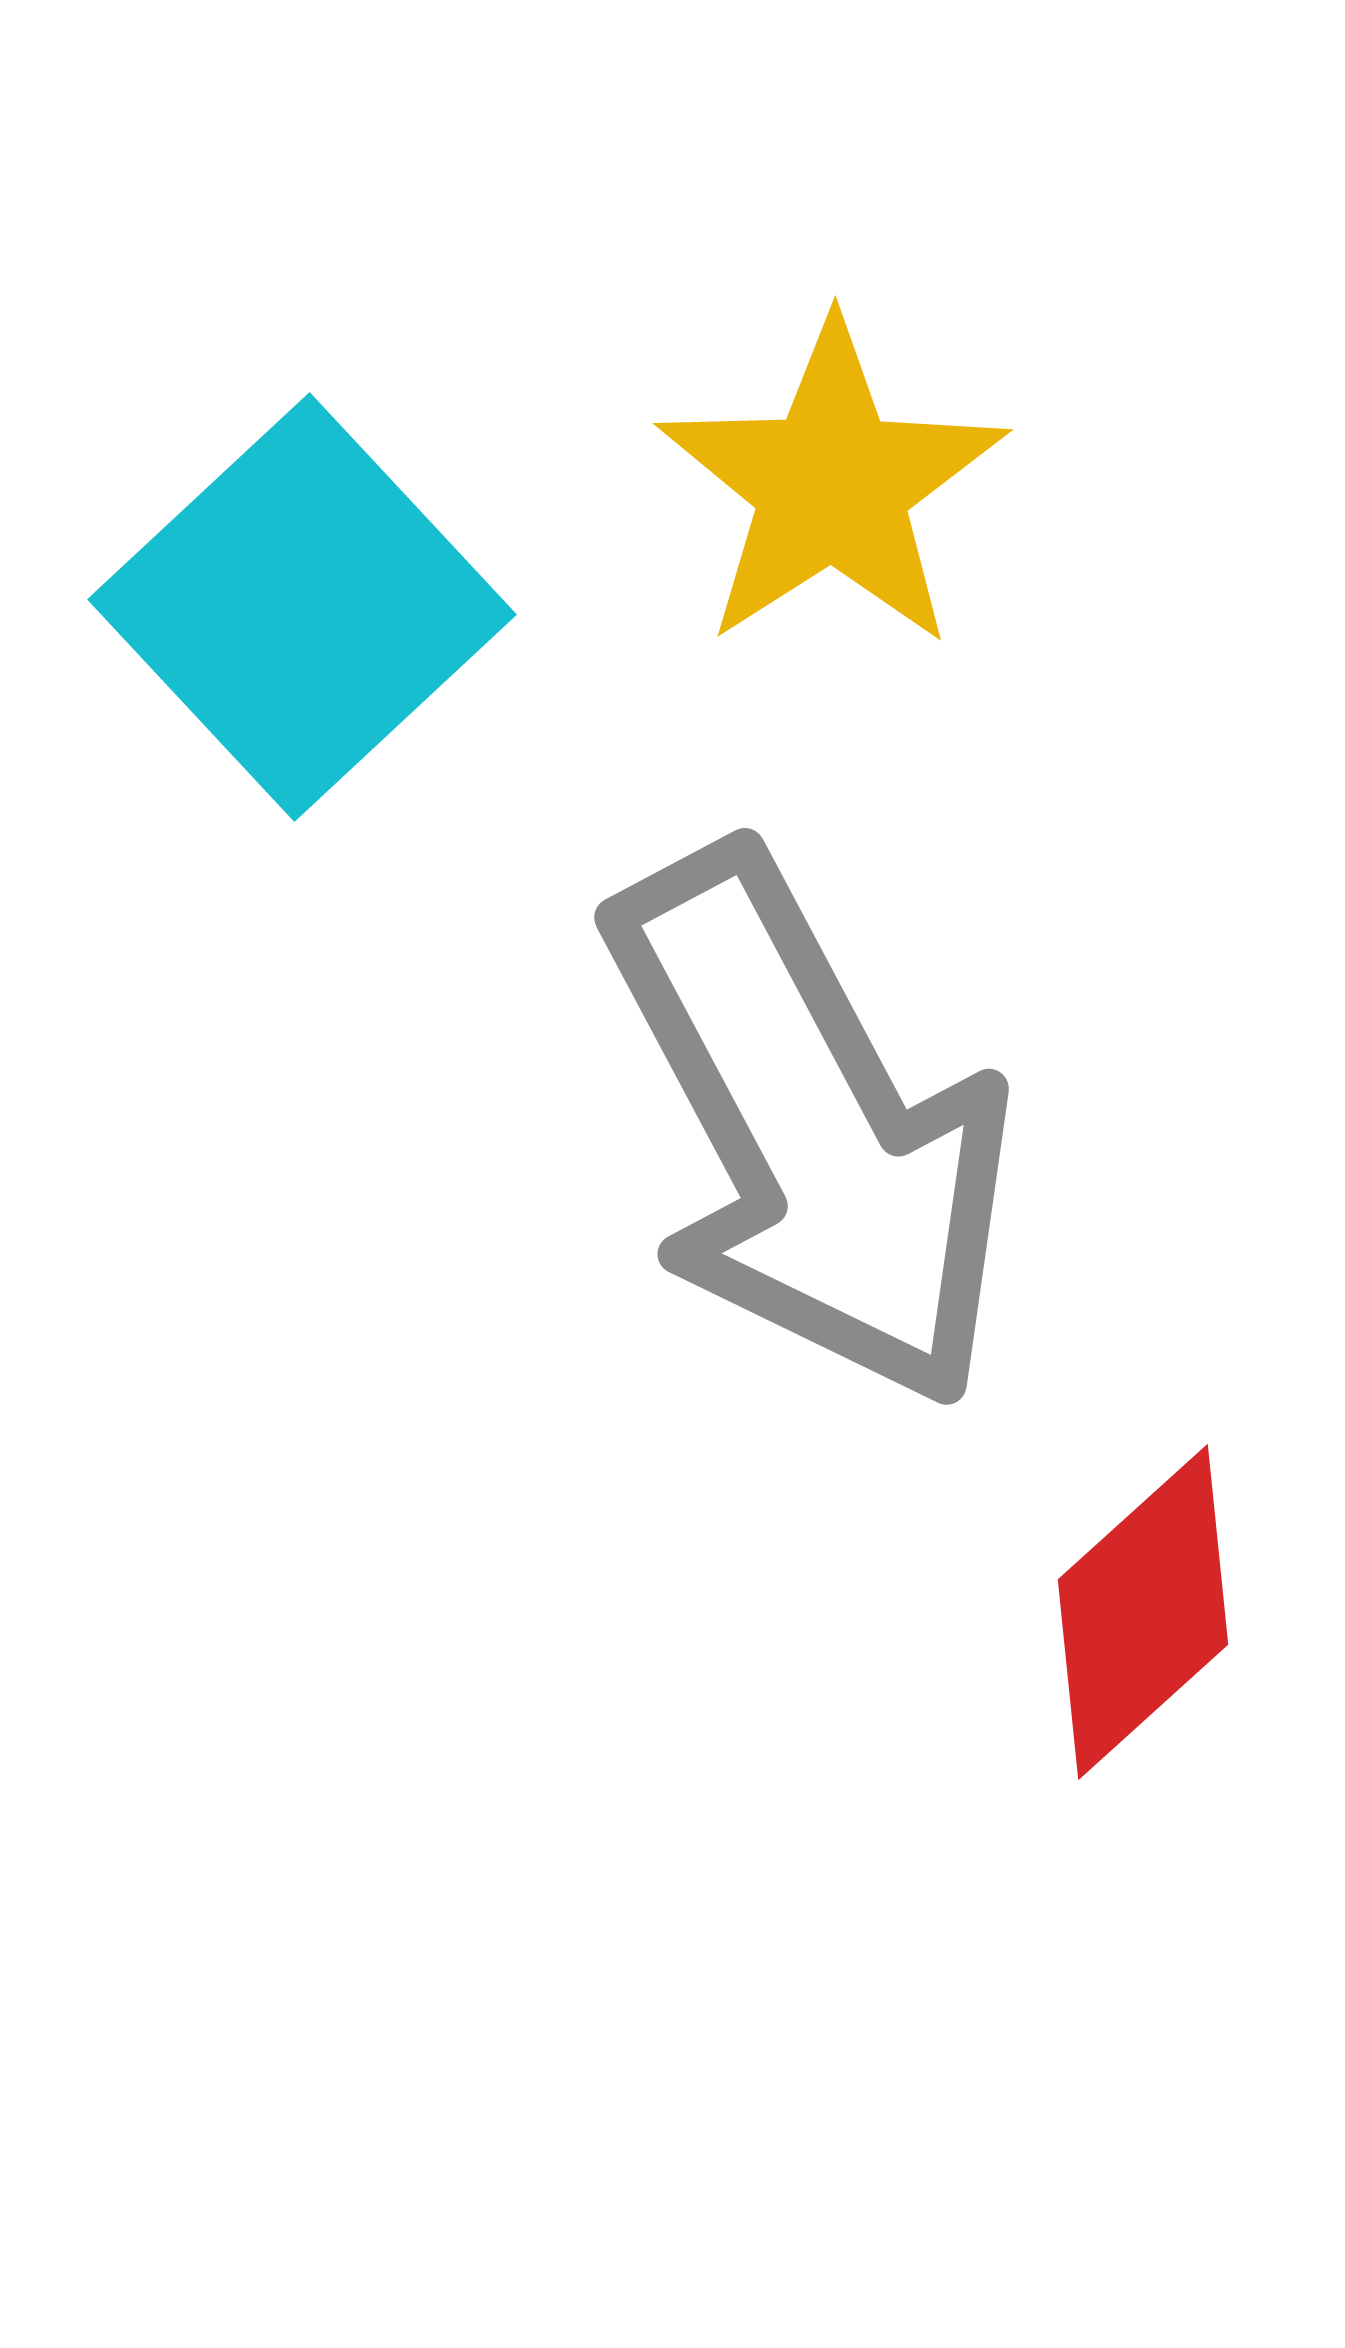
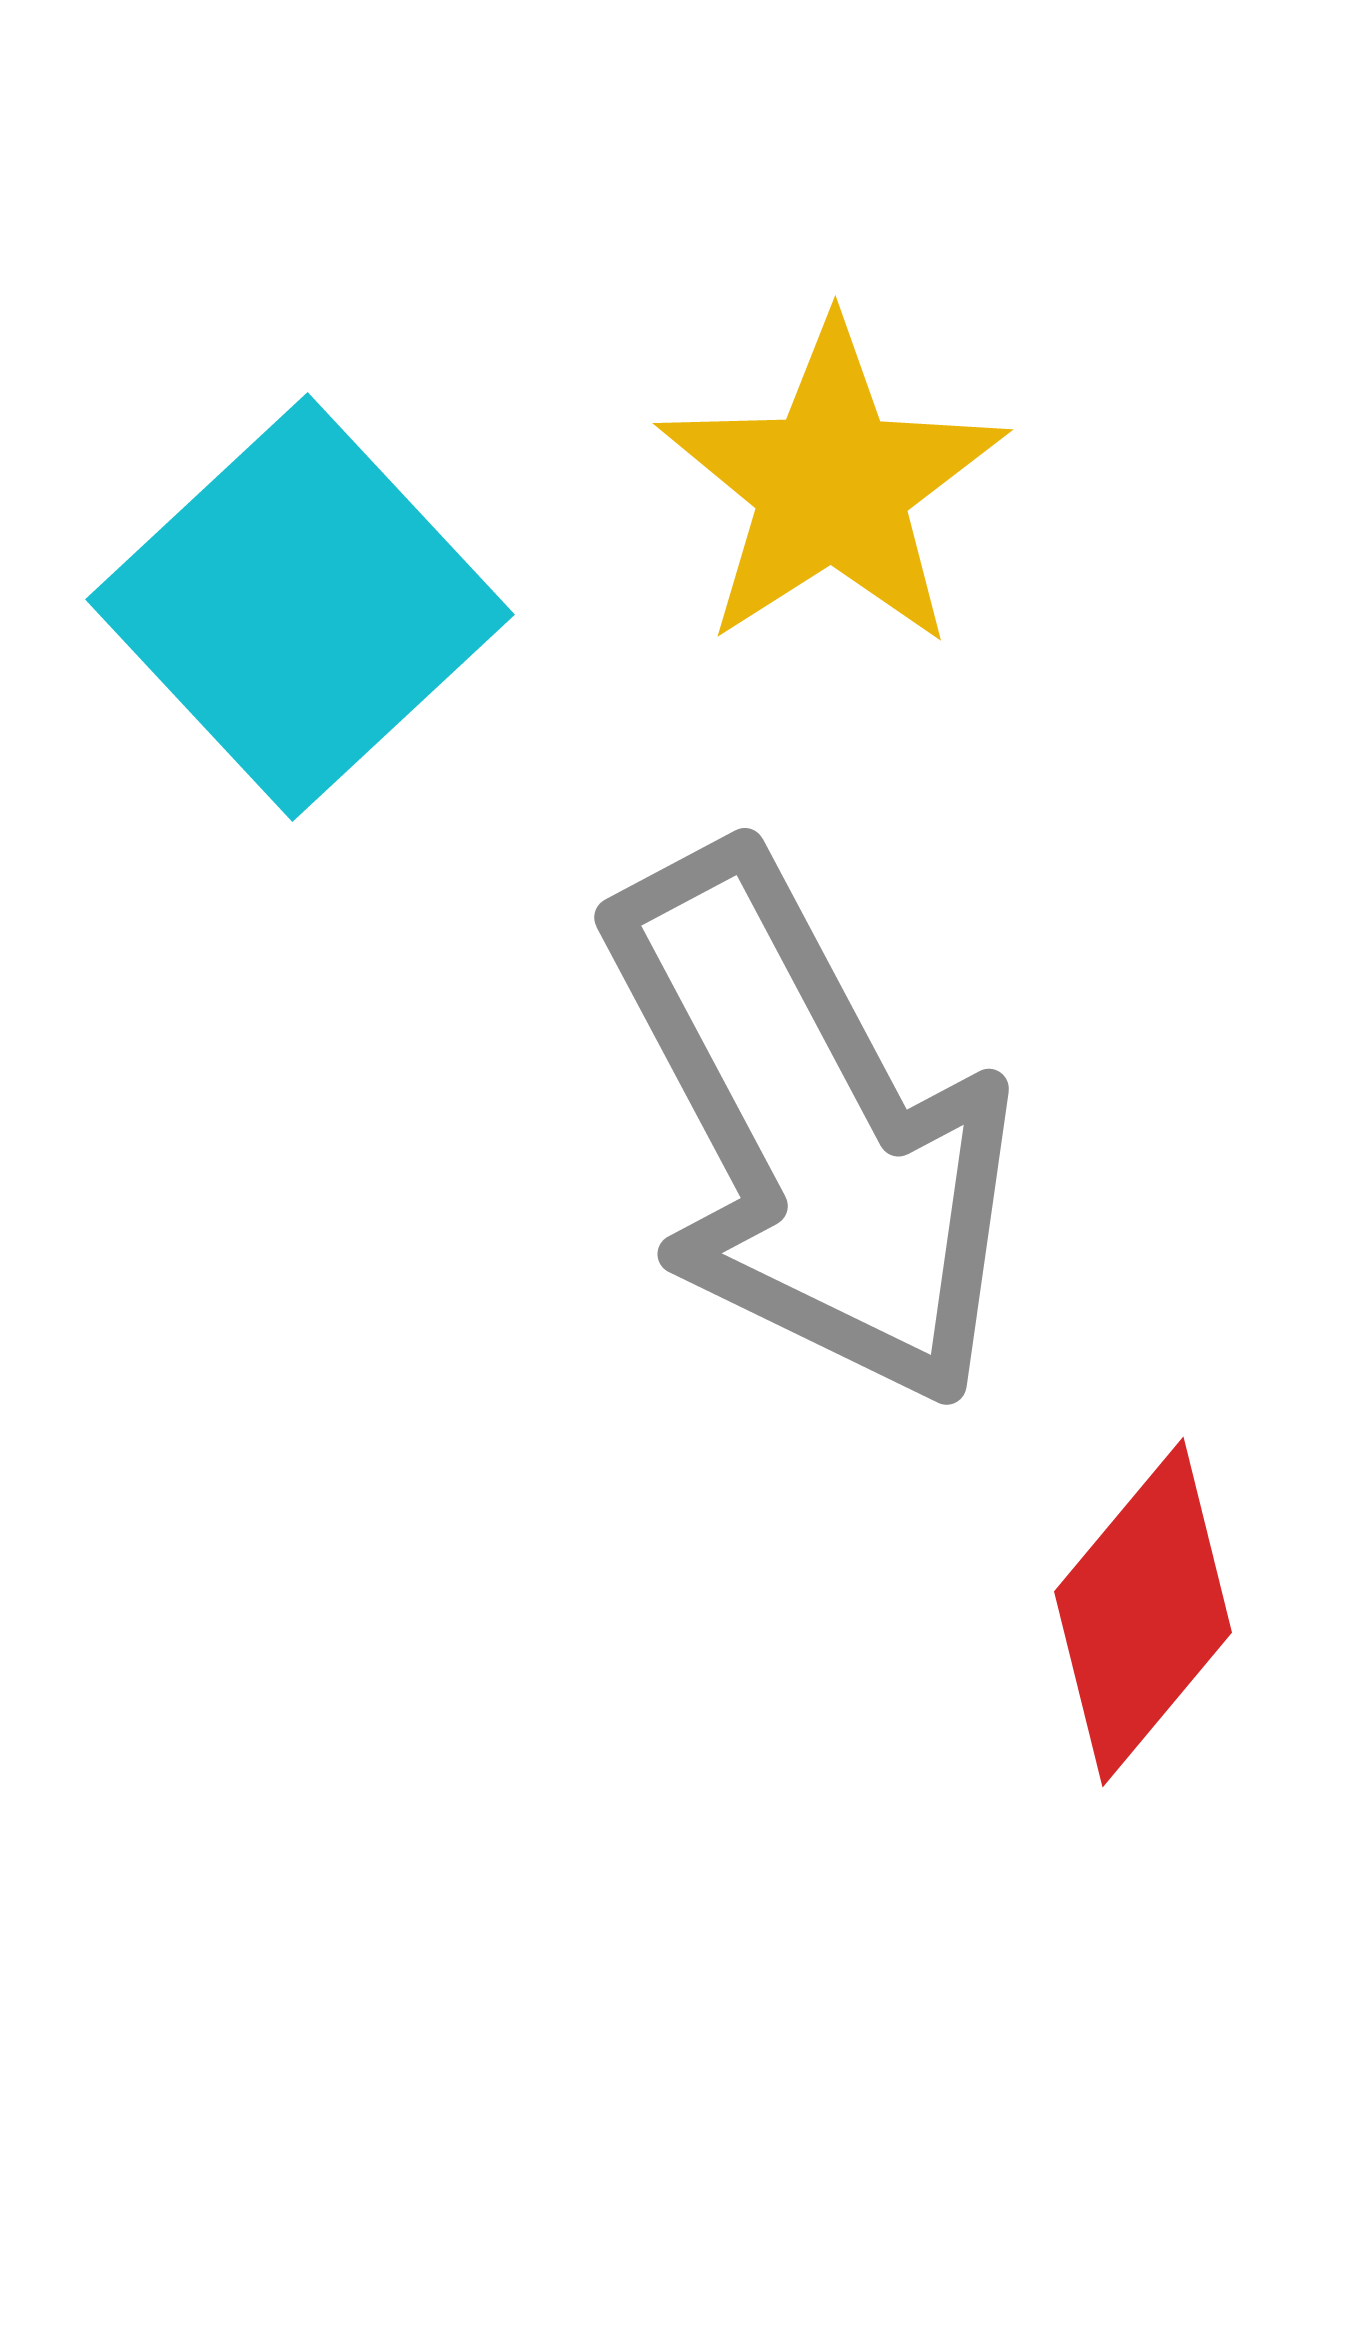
cyan square: moved 2 px left
red diamond: rotated 8 degrees counterclockwise
